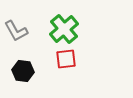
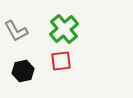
red square: moved 5 px left, 2 px down
black hexagon: rotated 20 degrees counterclockwise
